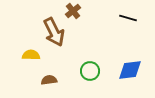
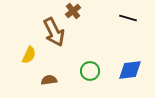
yellow semicircle: moved 2 px left; rotated 114 degrees clockwise
